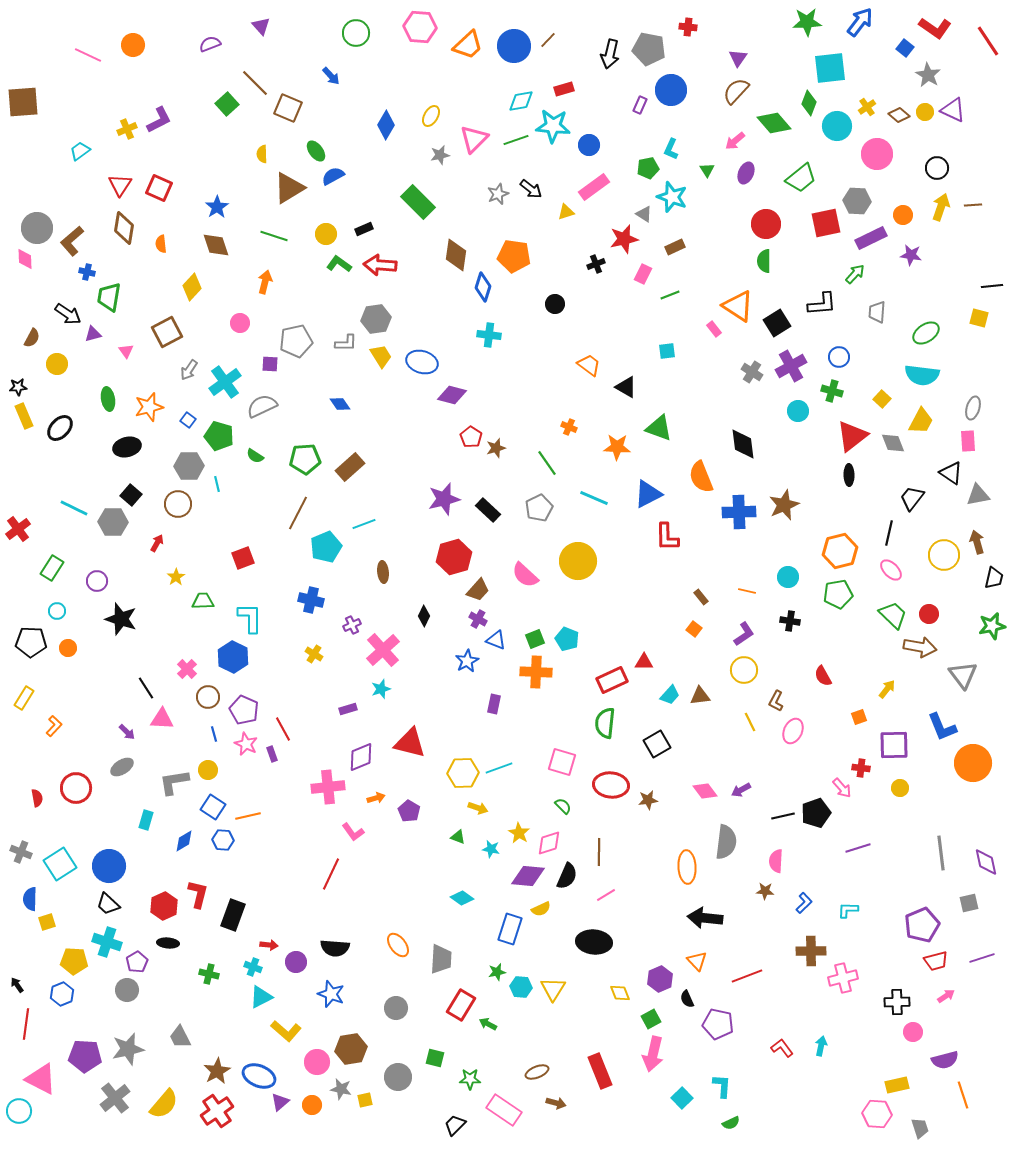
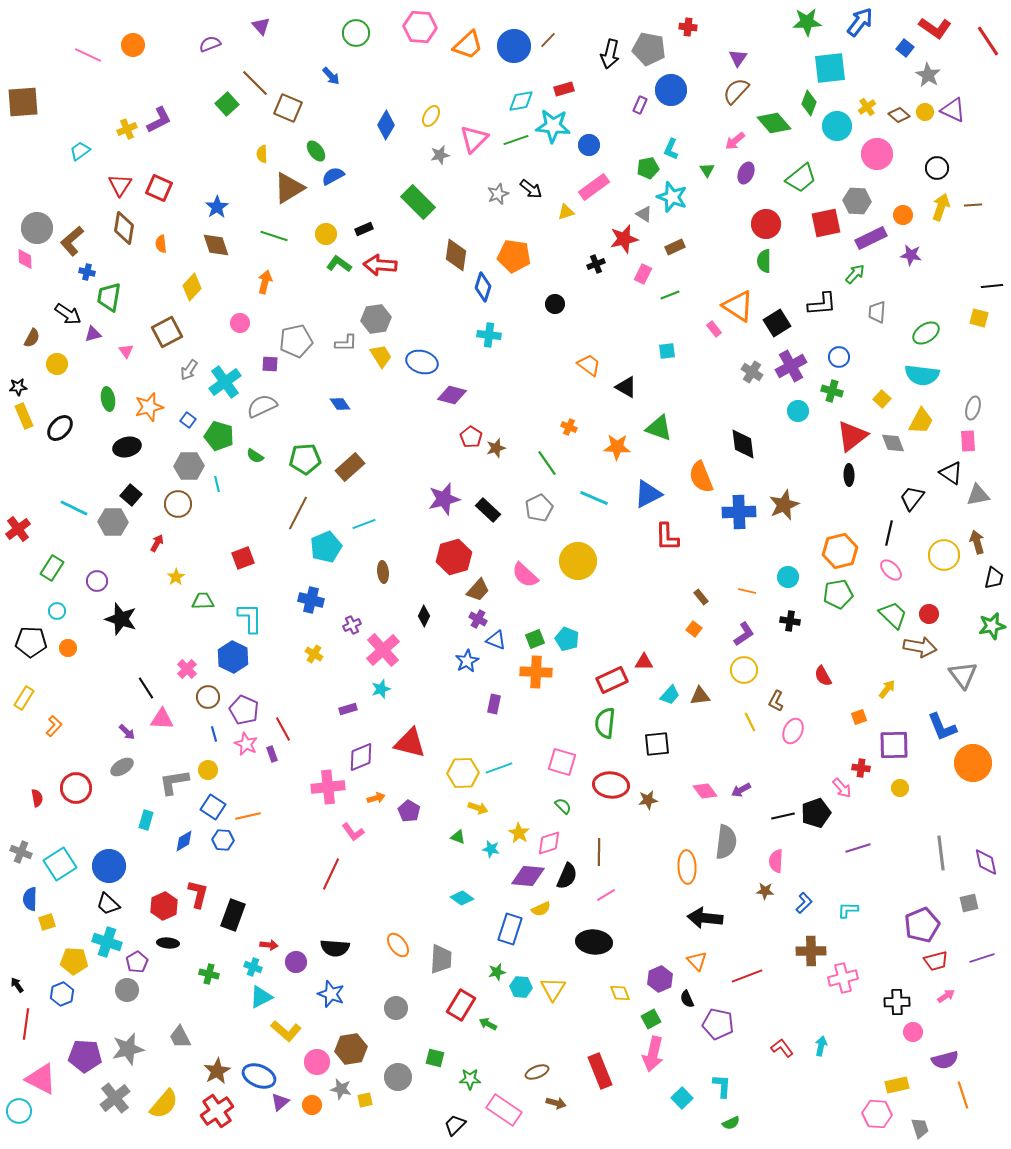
black square at (657, 744): rotated 24 degrees clockwise
